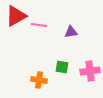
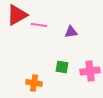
red triangle: moved 1 px right, 1 px up
orange cross: moved 5 px left, 3 px down
